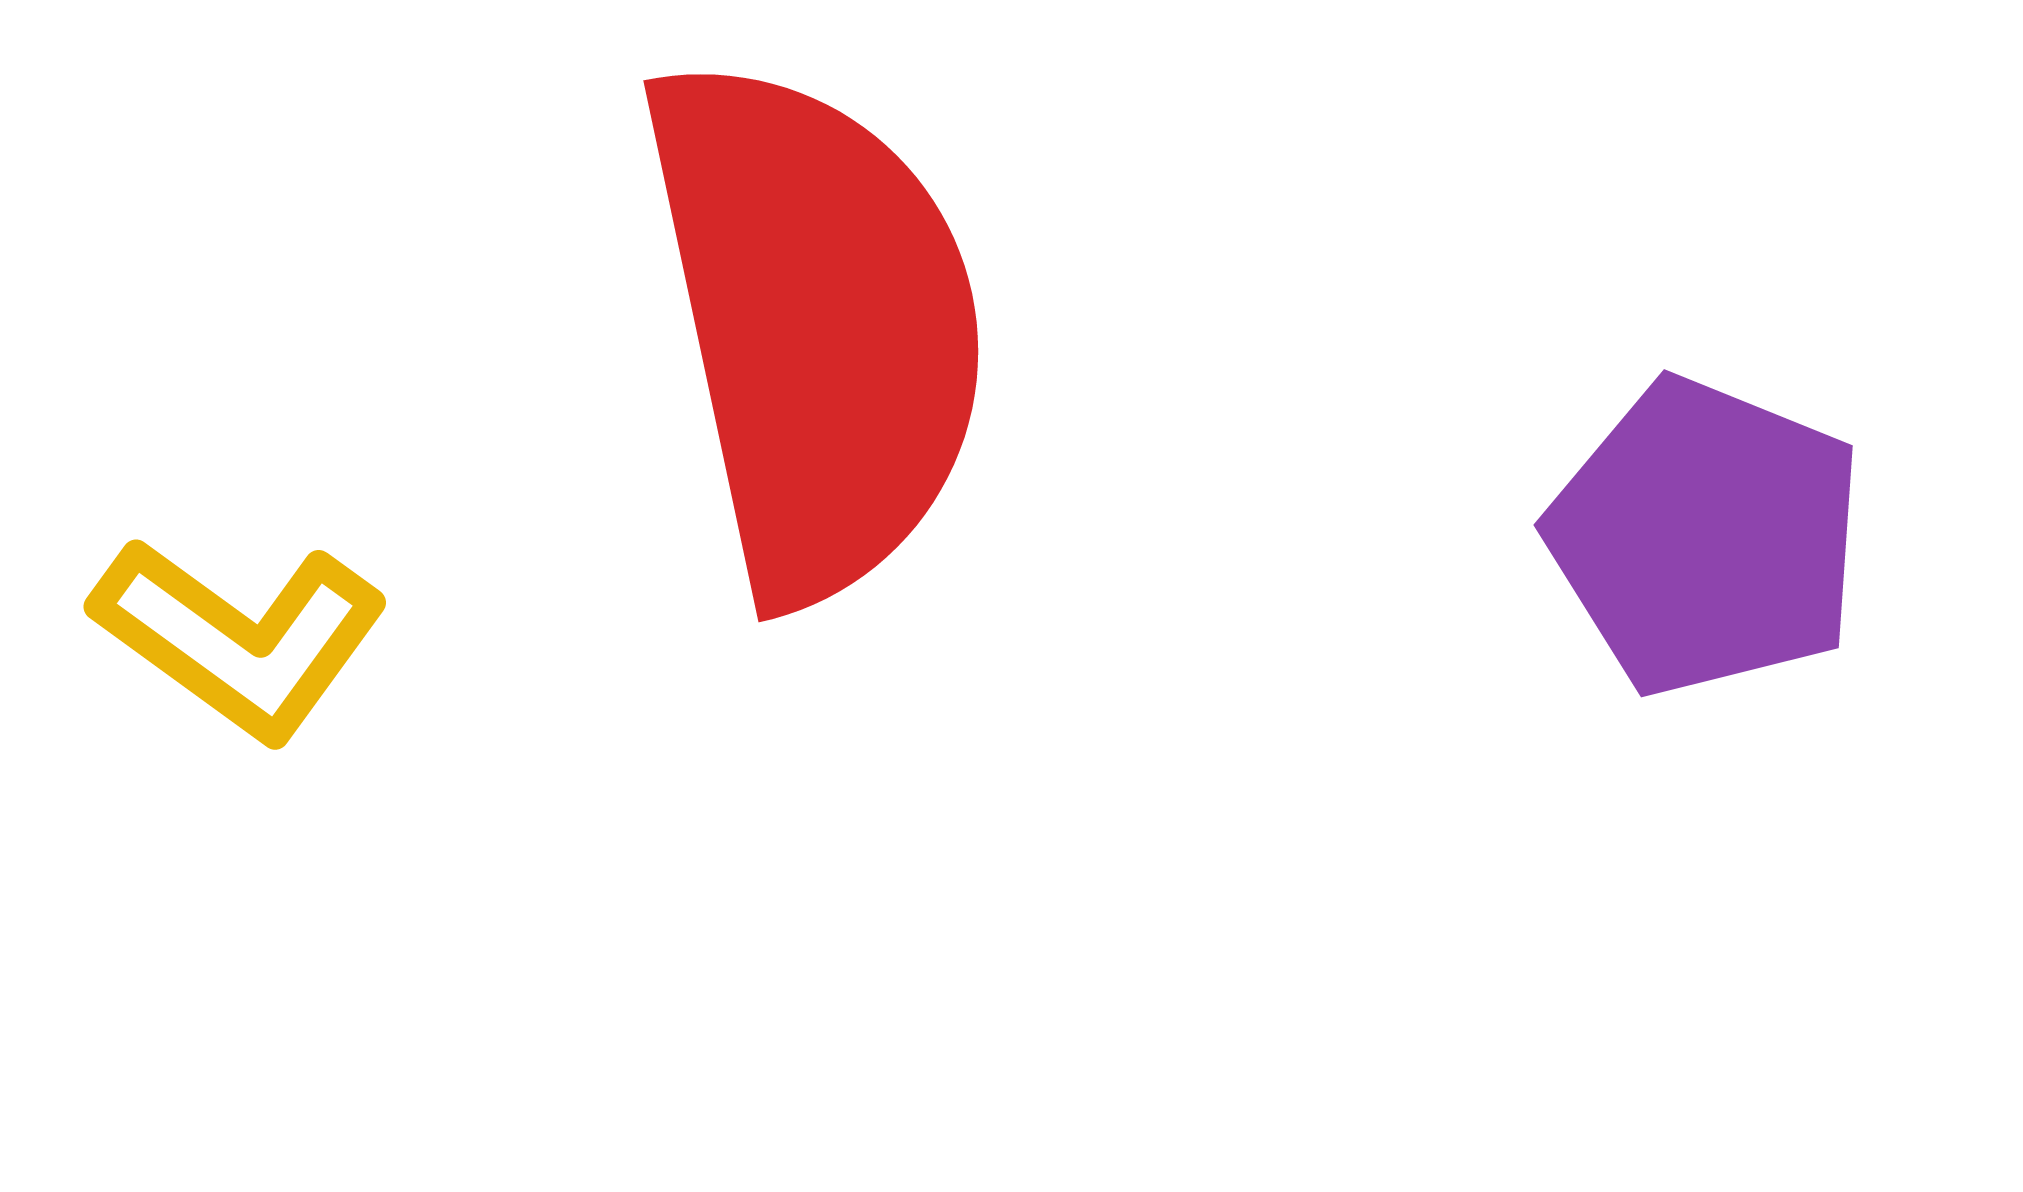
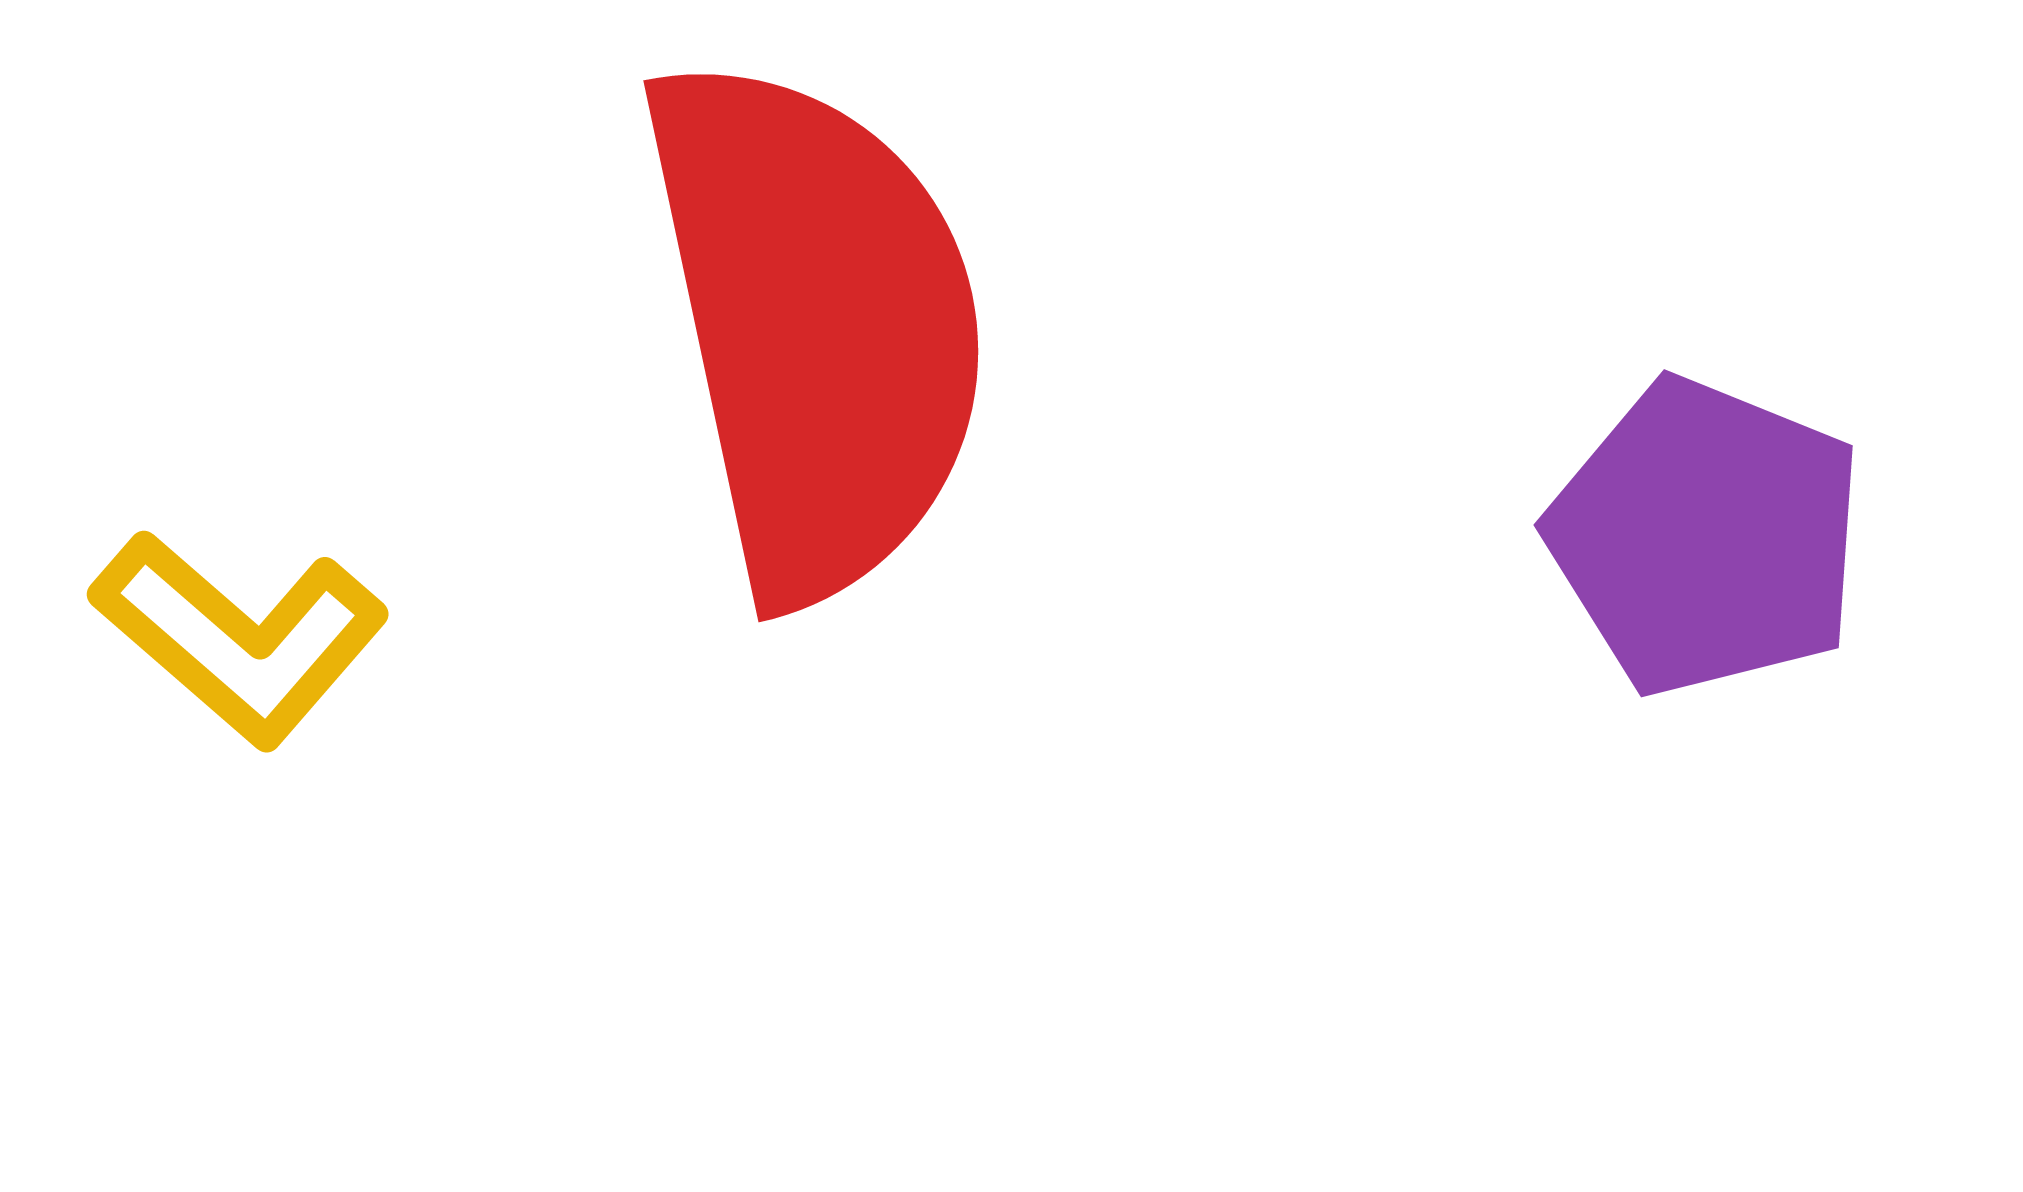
yellow L-shape: rotated 5 degrees clockwise
